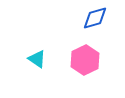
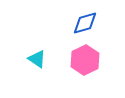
blue diamond: moved 10 px left, 5 px down
